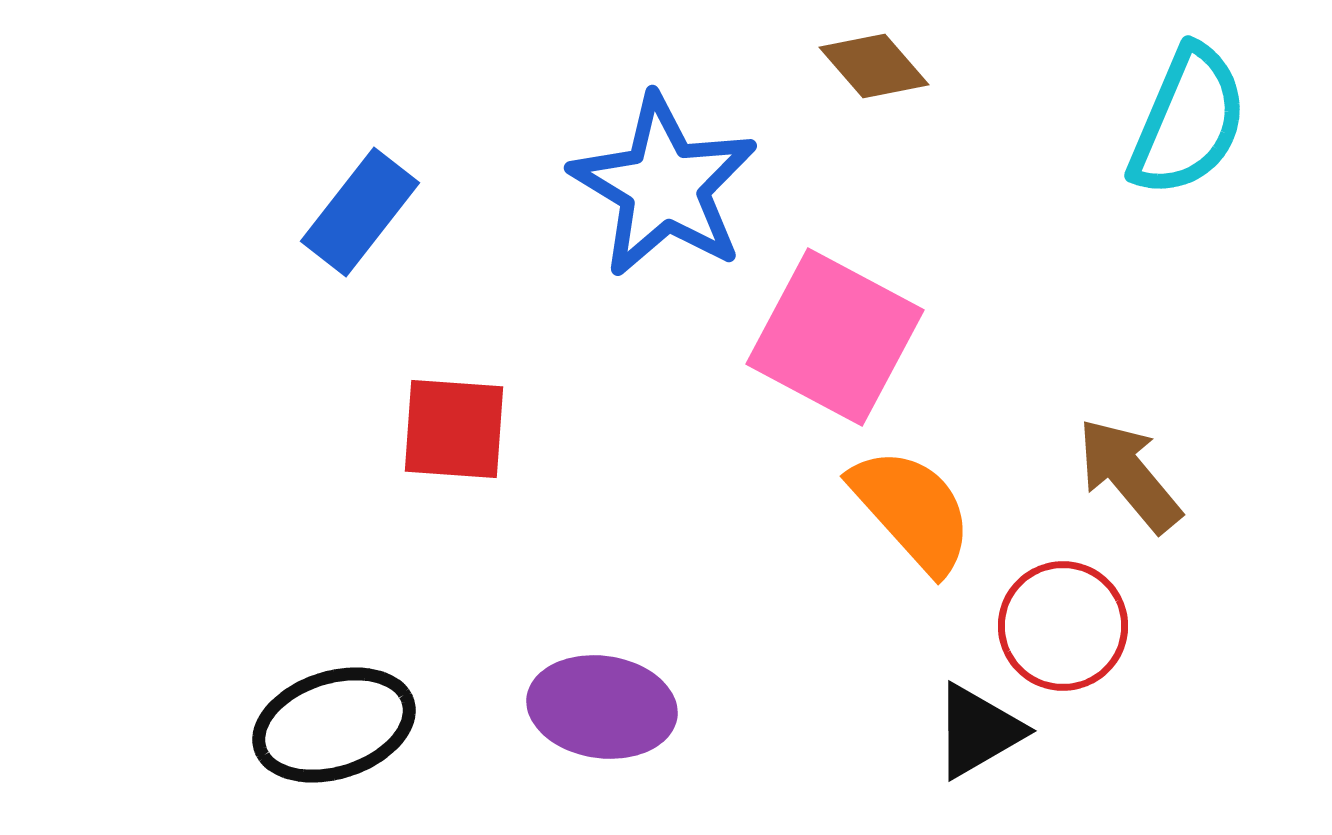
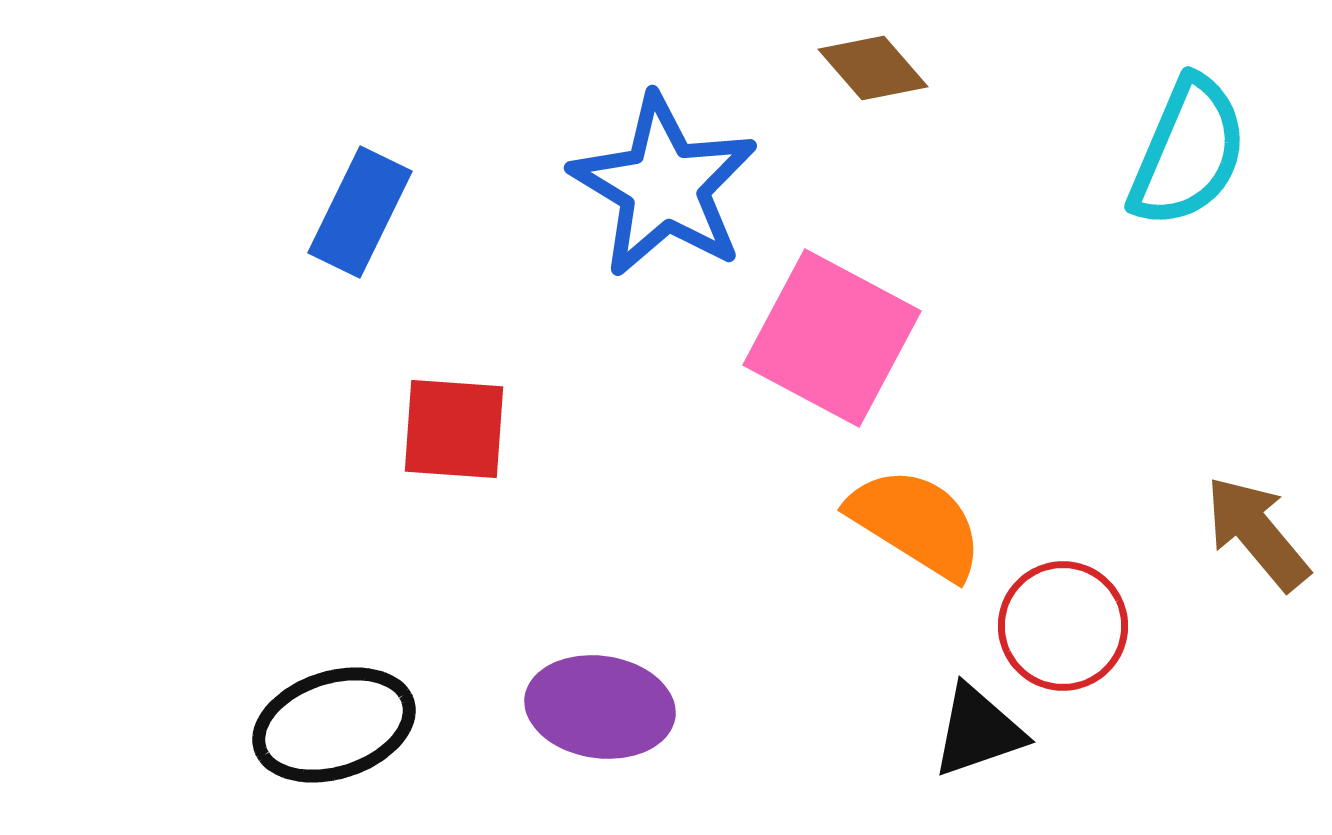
brown diamond: moved 1 px left, 2 px down
cyan semicircle: moved 31 px down
blue rectangle: rotated 12 degrees counterclockwise
pink square: moved 3 px left, 1 px down
brown arrow: moved 128 px right, 58 px down
orange semicircle: moved 4 px right, 13 px down; rotated 16 degrees counterclockwise
purple ellipse: moved 2 px left
black triangle: rotated 11 degrees clockwise
